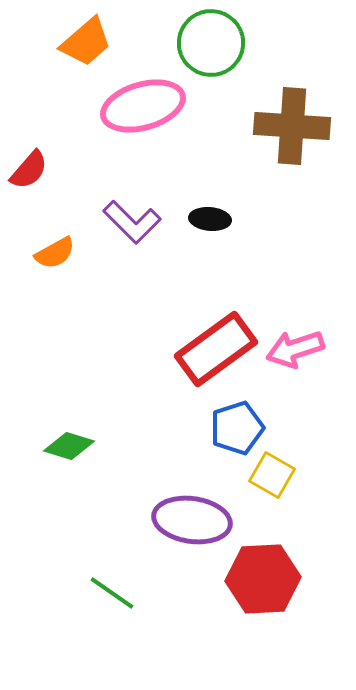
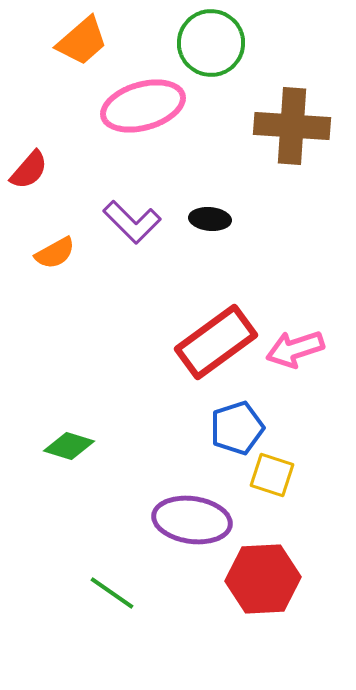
orange trapezoid: moved 4 px left, 1 px up
red rectangle: moved 7 px up
yellow square: rotated 12 degrees counterclockwise
